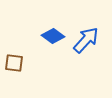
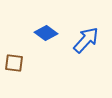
blue diamond: moved 7 px left, 3 px up
